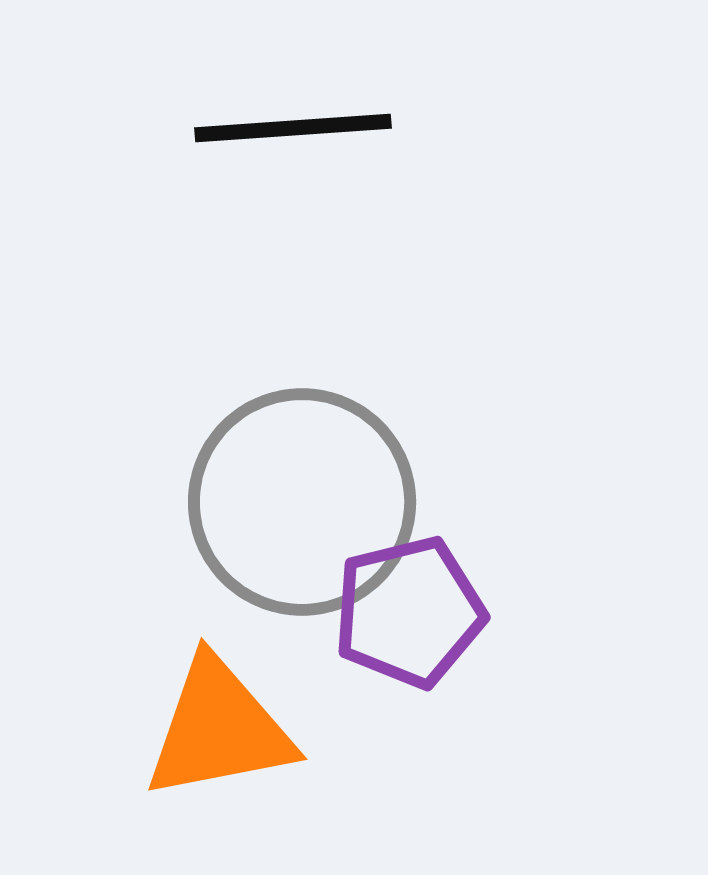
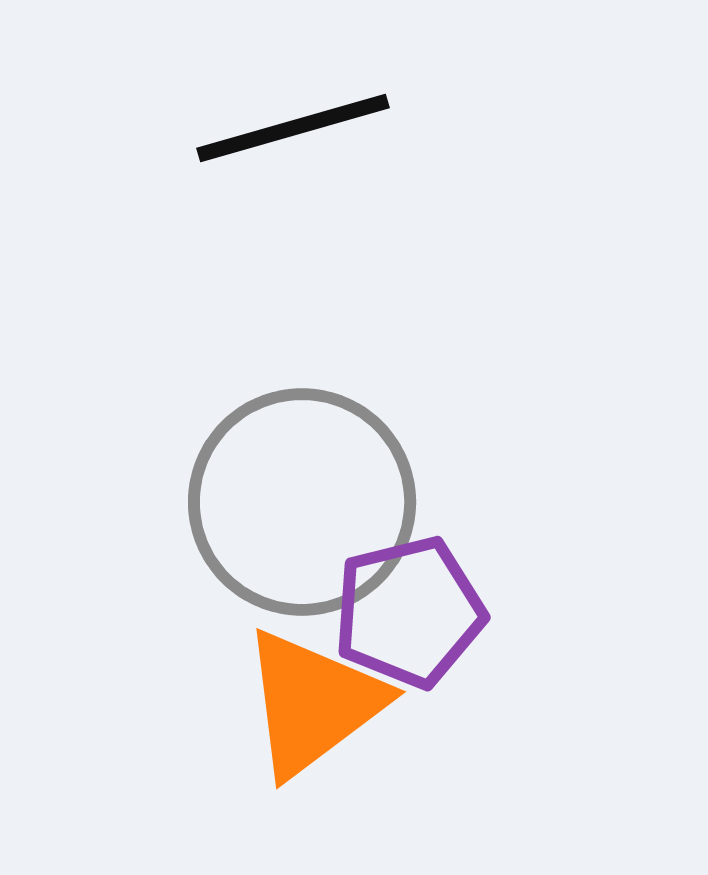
black line: rotated 12 degrees counterclockwise
orange triangle: moved 94 px right, 26 px up; rotated 26 degrees counterclockwise
